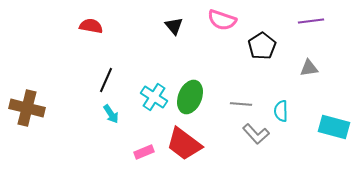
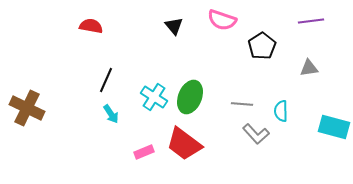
gray line: moved 1 px right
brown cross: rotated 12 degrees clockwise
